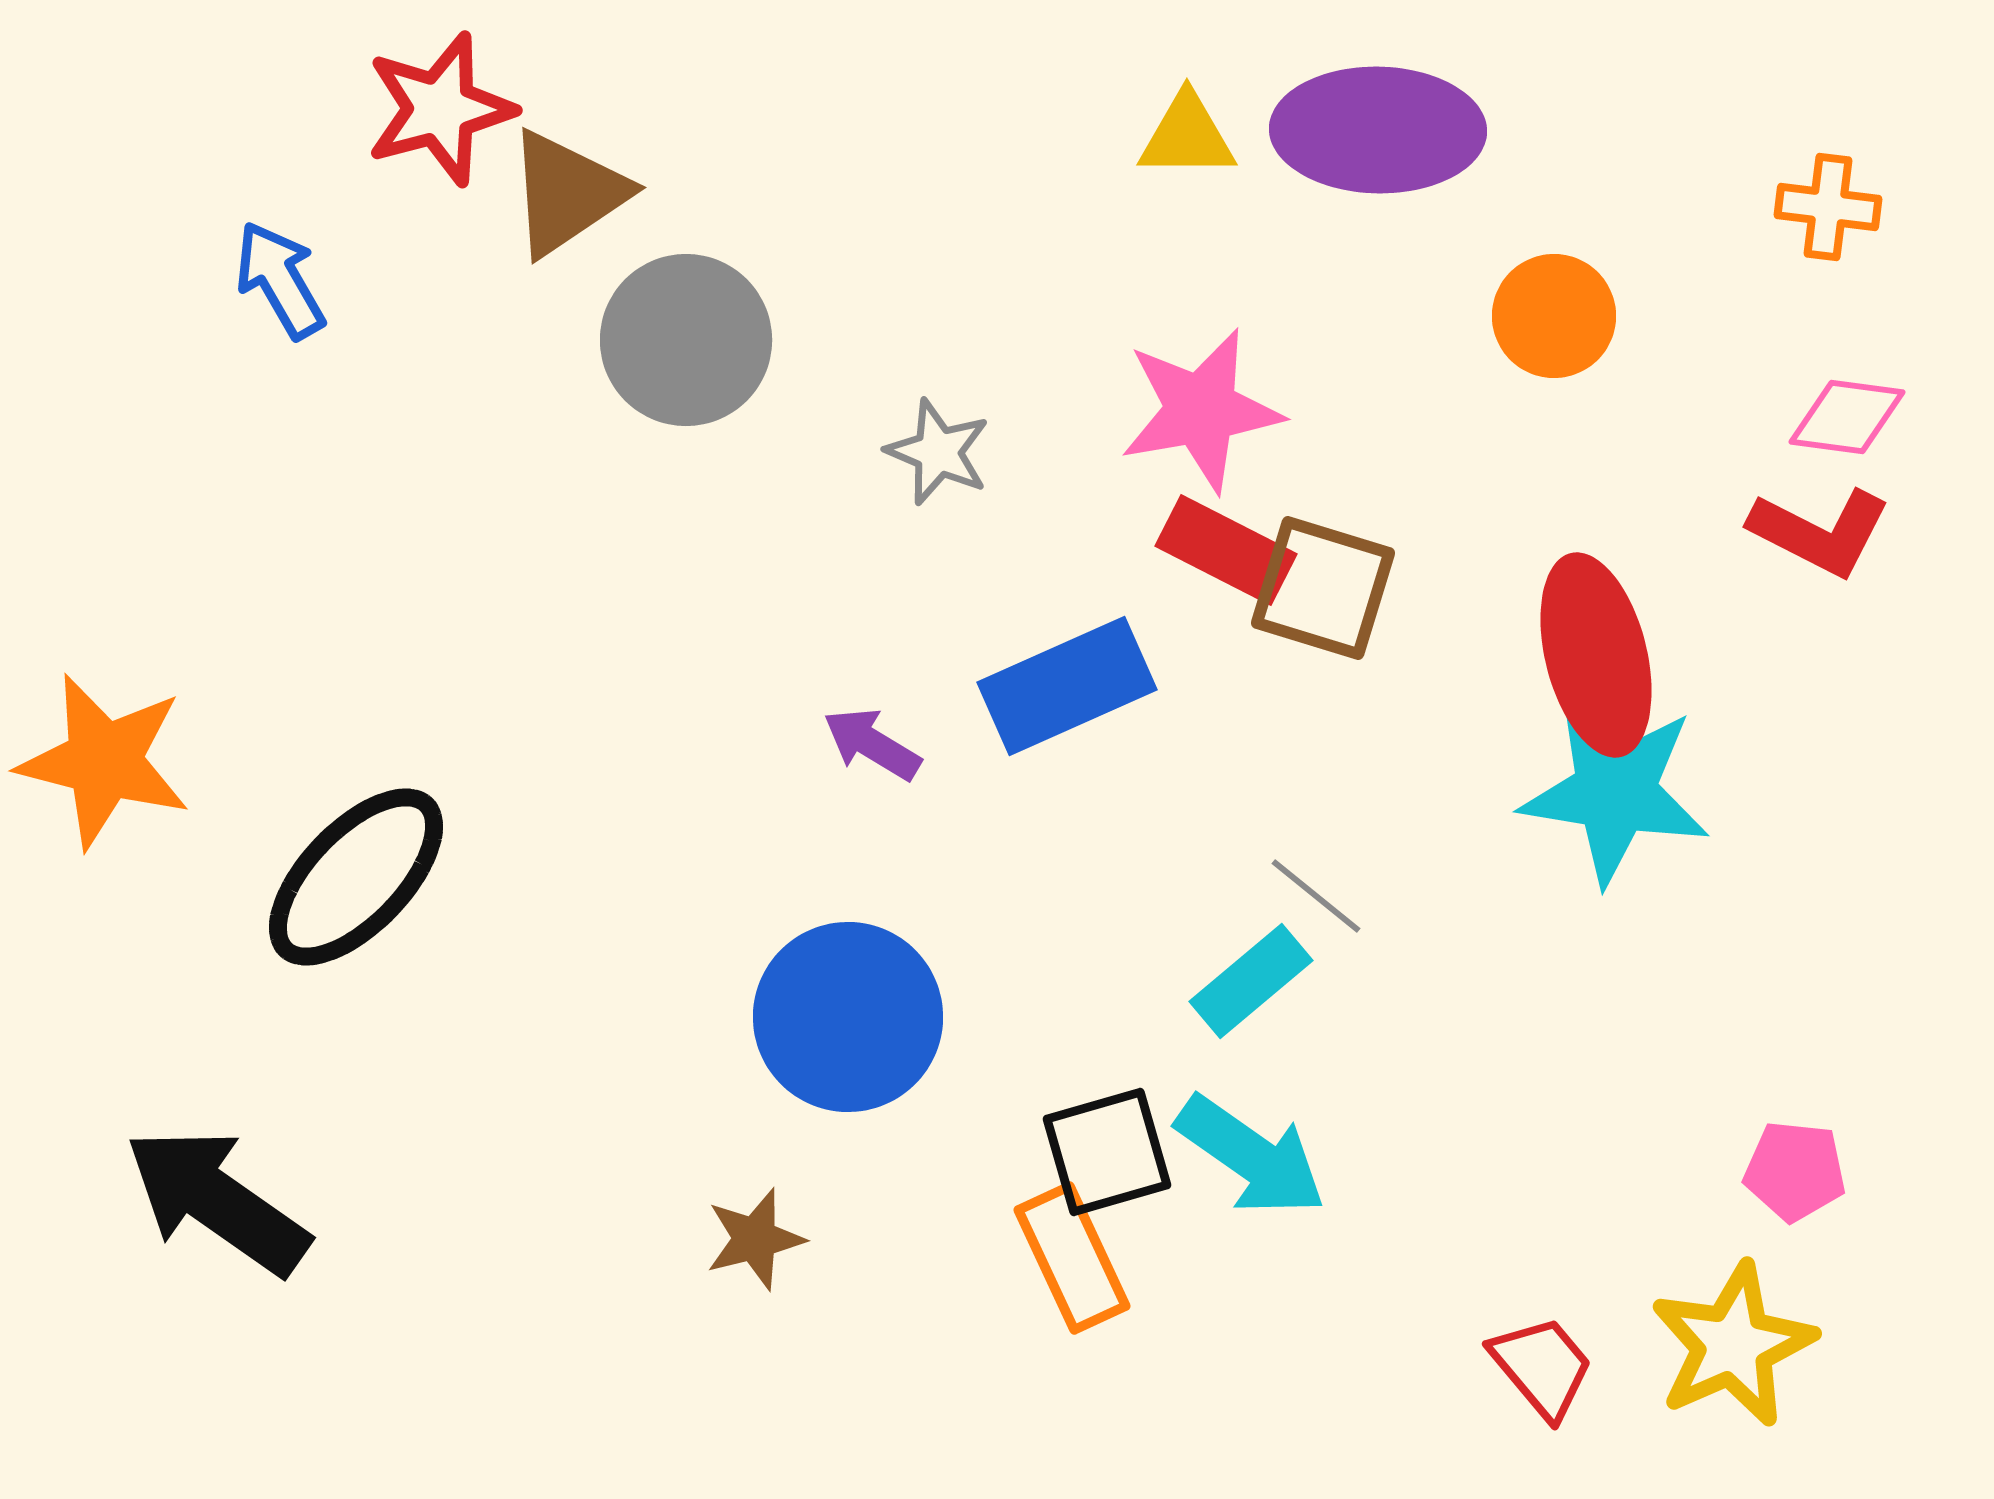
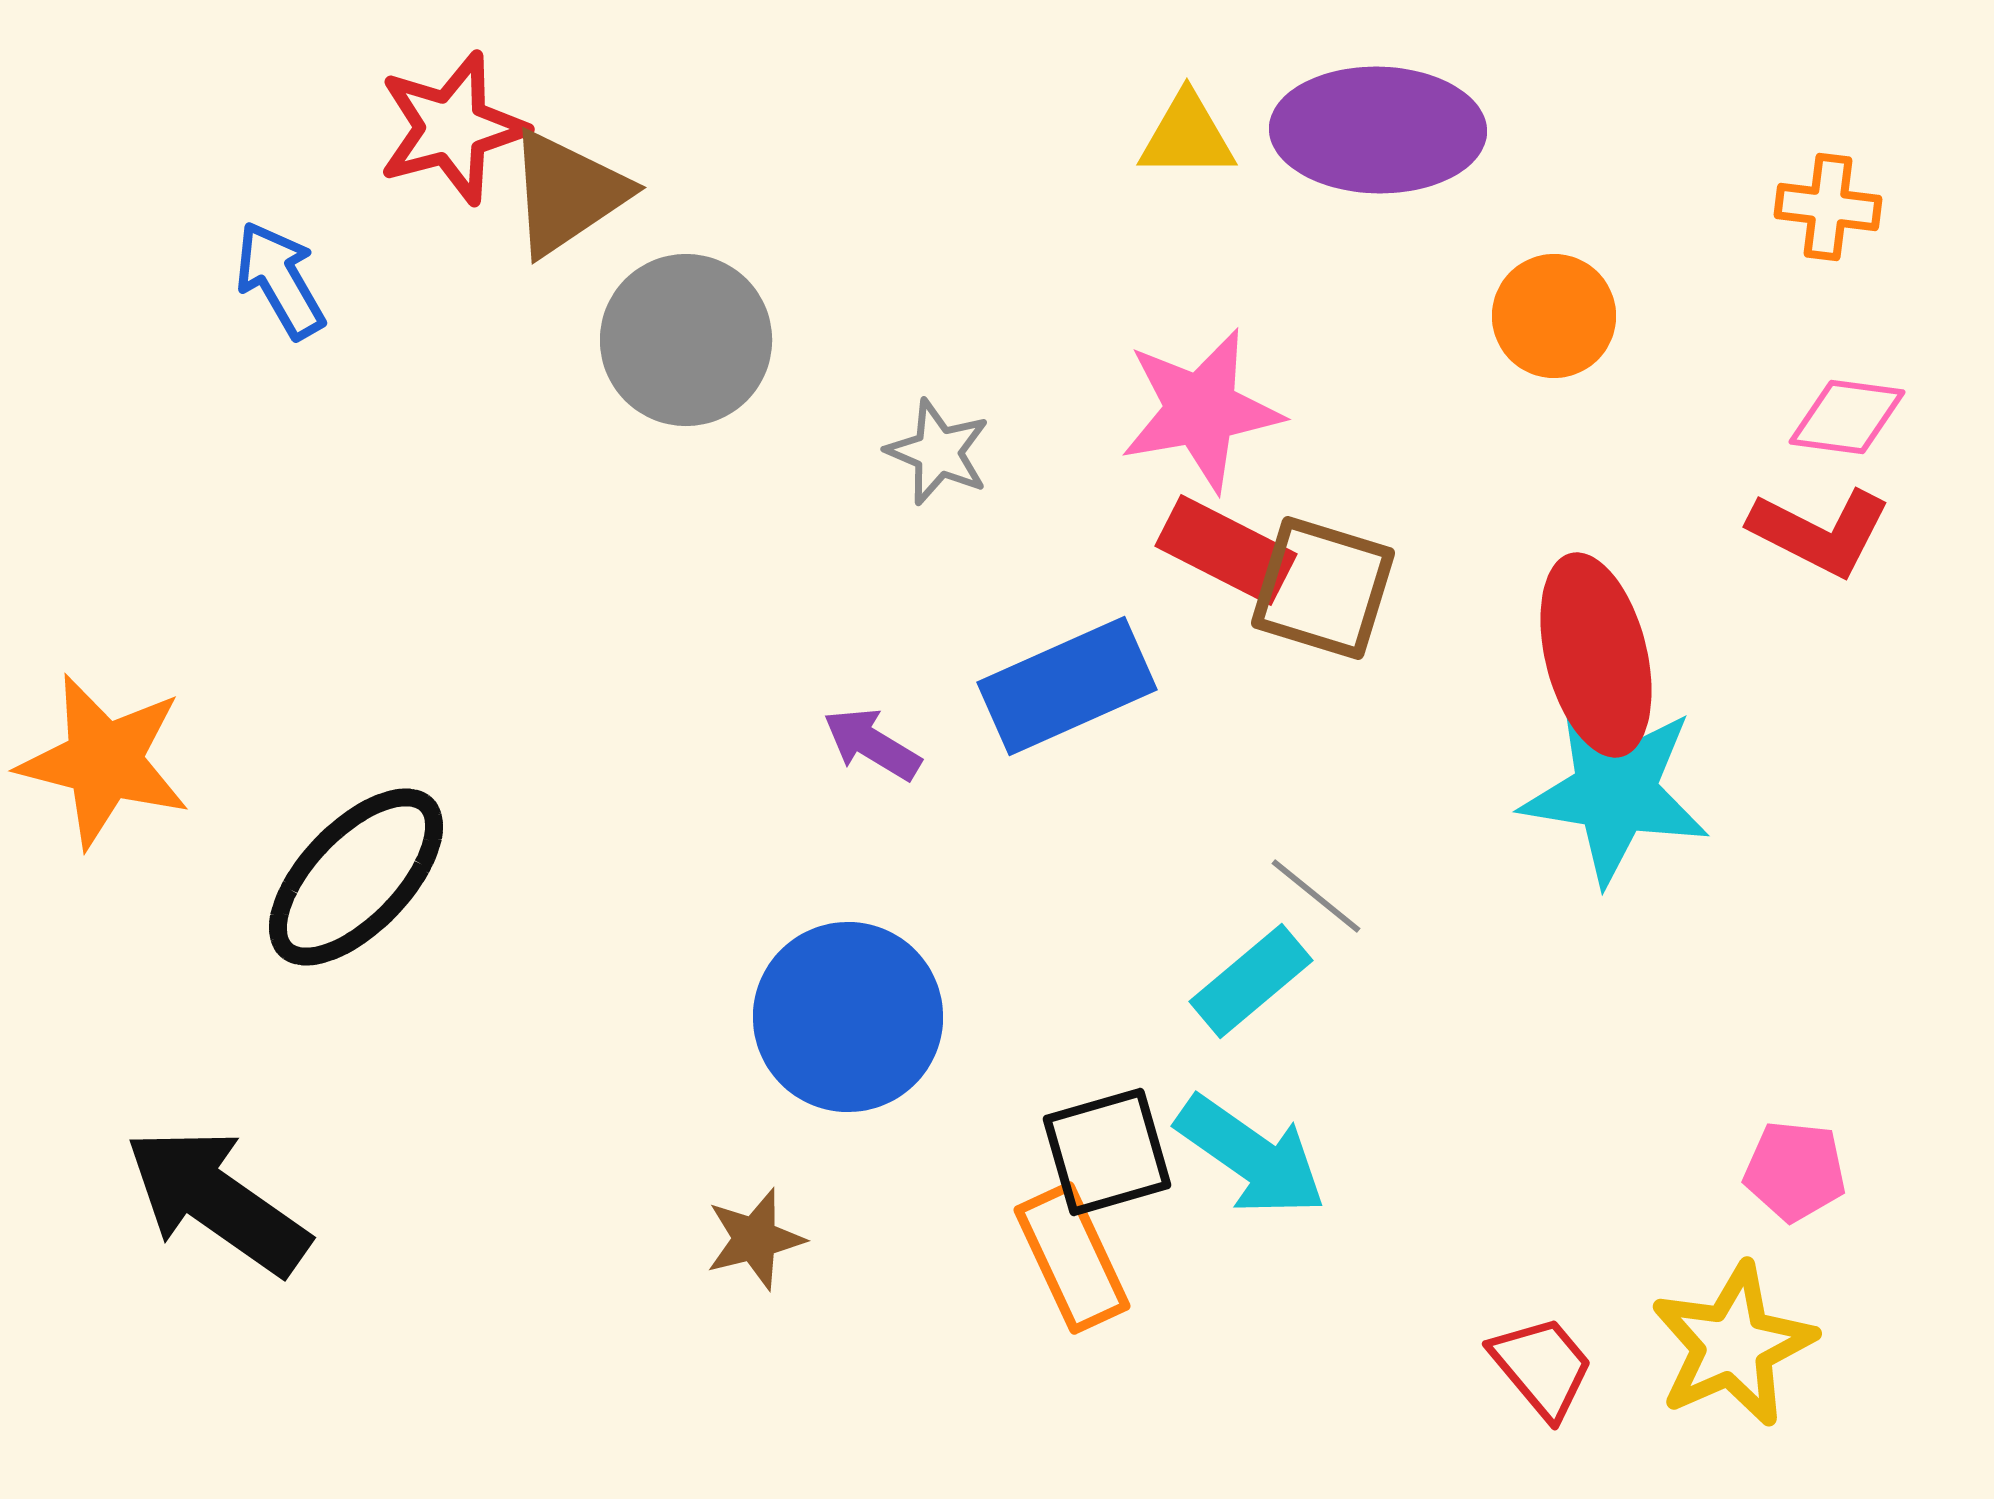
red star: moved 12 px right, 19 px down
